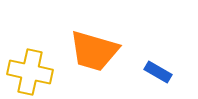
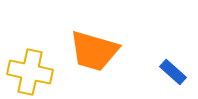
blue rectangle: moved 15 px right; rotated 12 degrees clockwise
